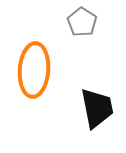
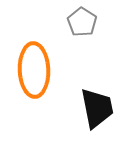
orange ellipse: rotated 6 degrees counterclockwise
